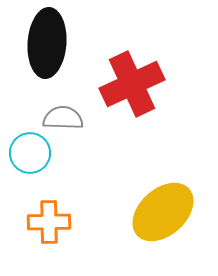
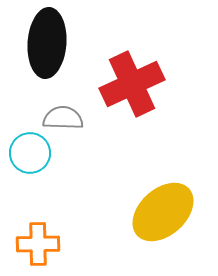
orange cross: moved 11 px left, 22 px down
